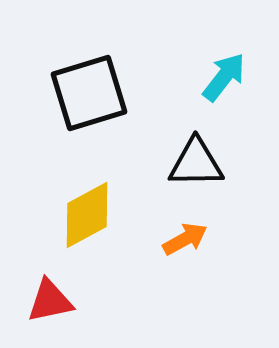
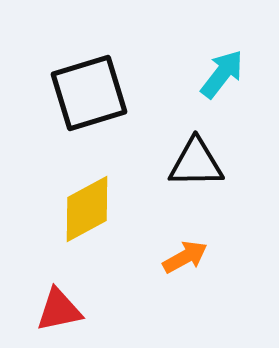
cyan arrow: moved 2 px left, 3 px up
yellow diamond: moved 6 px up
orange arrow: moved 18 px down
red triangle: moved 9 px right, 9 px down
